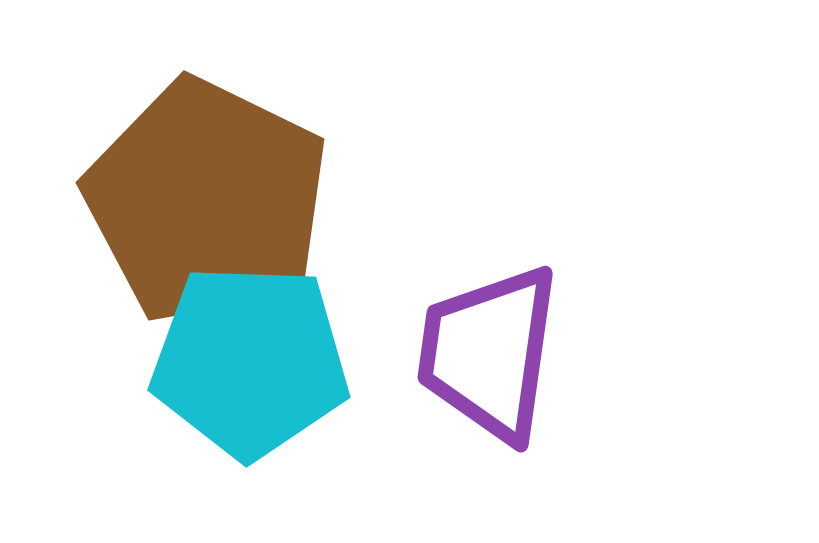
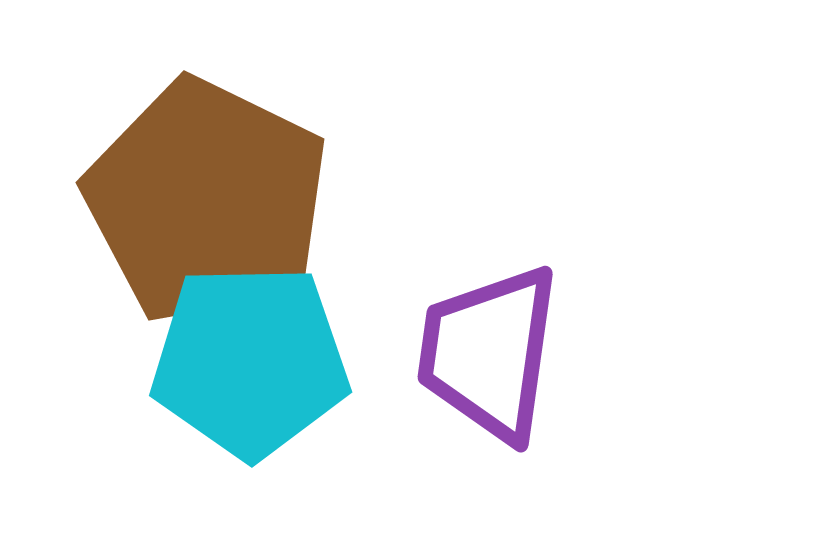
cyan pentagon: rotated 3 degrees counterclockwise
